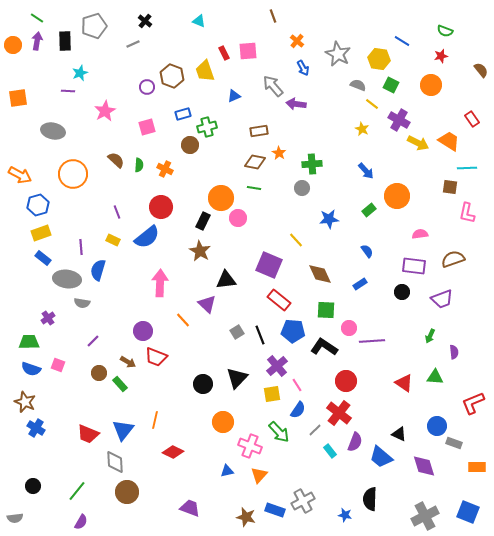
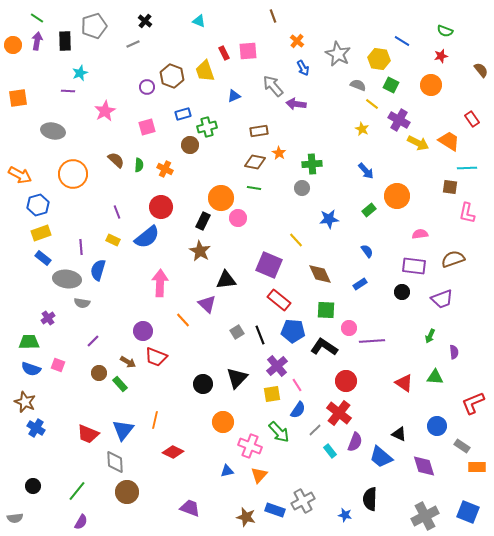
gray rectangle at (454, 443): moved 8 px right, 3 px down; rotated 14 degrees clockwise
